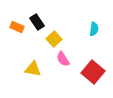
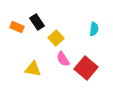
yellow square: moved 2 px right, 1 px up
red square: moved 7 px left, 4 px up
